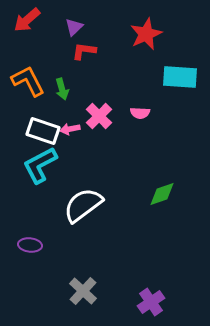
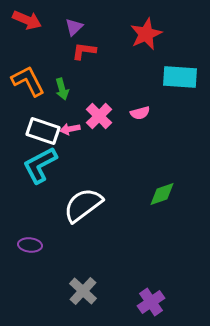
red arrow: rotated 116 degrees counterclockwise
pink semicircle: rotated 18 degrees counterclockwise
